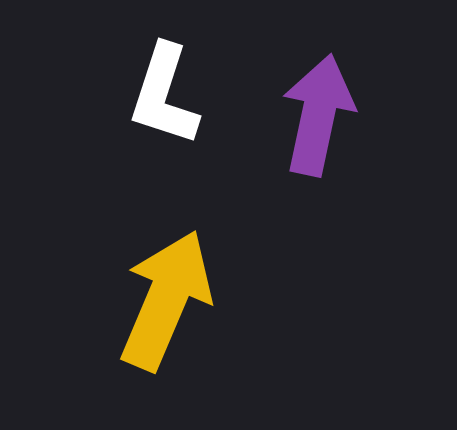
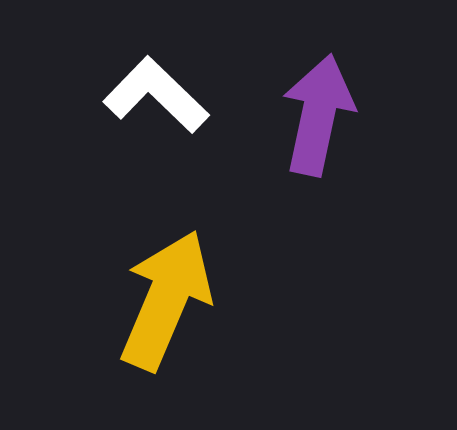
white L-shape: moved 8 px left; rotated 116 degrees clockwise
